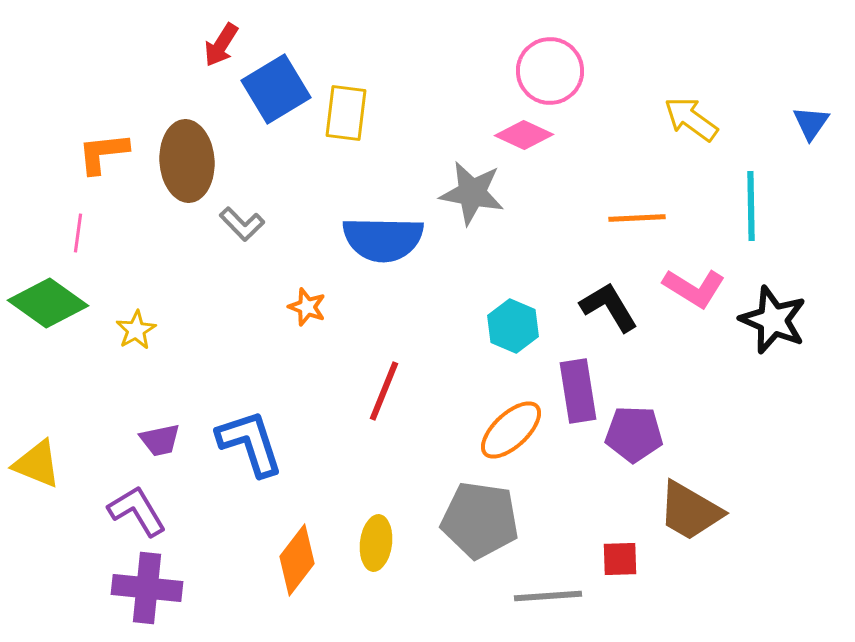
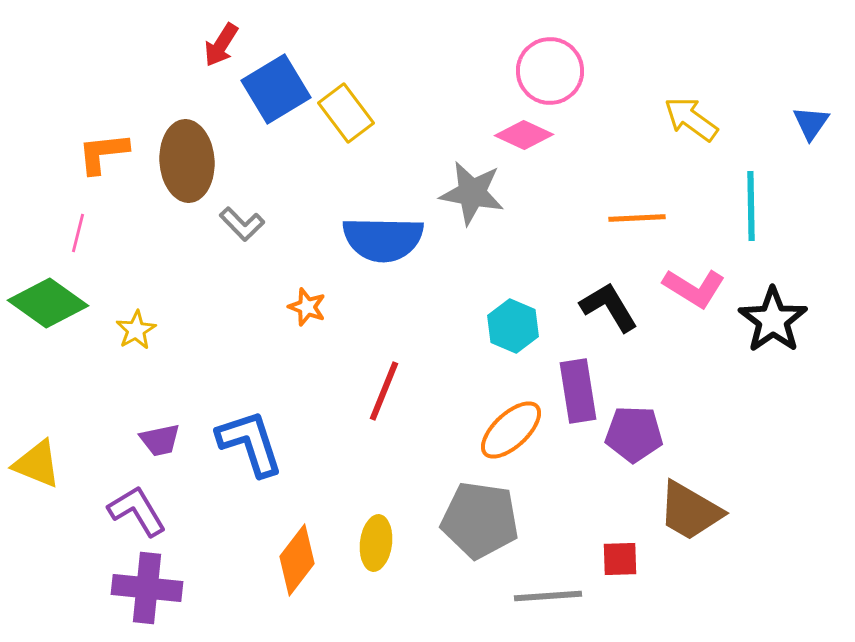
yellow rectangle: rotated 44 degrees counterclockwise
pink line: rotated 6 degrees clockwise
black star: rotated 14 degrees clockwise
